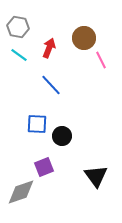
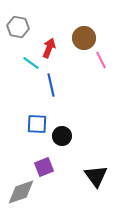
cyan line: moved 12 px right, 8 px down
blue line: rotated 30 degrees clockwise
